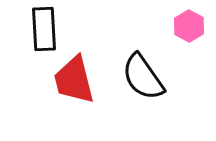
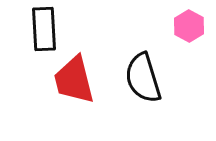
black semicircle: moved 1 px down; rotated 18 degrees clockwise
